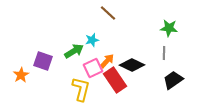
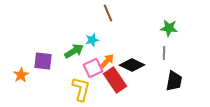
brown line: rotated 24 degrees clockwise
purple square: rotated 12 degrees counterclockwise
black trapezoid: moved 1 px right, 1 px down; rotated 135 degrees clockwise
